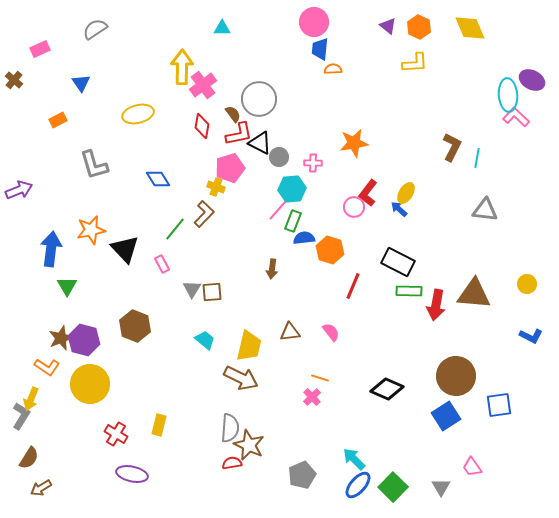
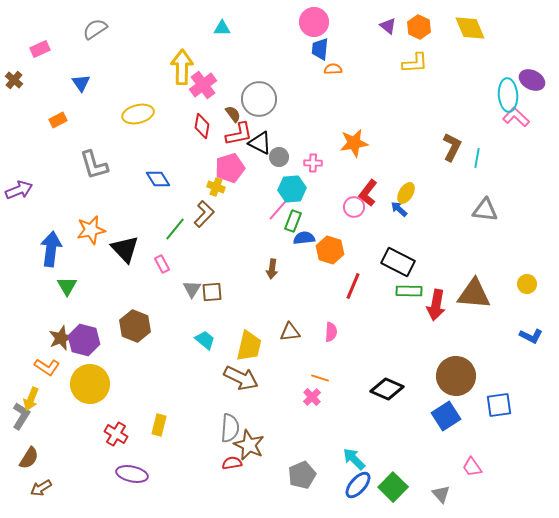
pink semicircle at (331, 332): rotated 42 degrees clockwise
gray triangle at (441, 487): moved 7 px down; rotated 12 degrees counterclockwise
